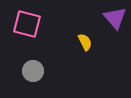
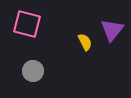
purple triangle: moved 3 px left, 12 px down; rotated 20 degrees clockwise
